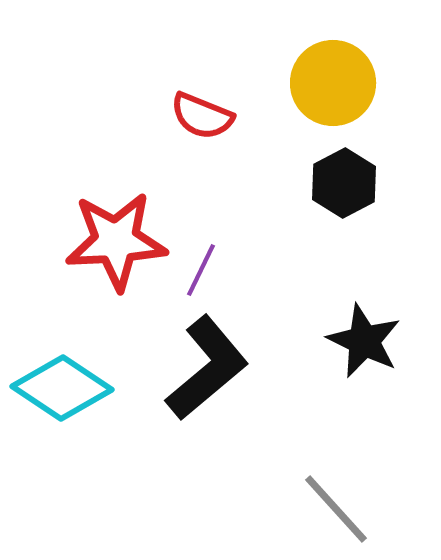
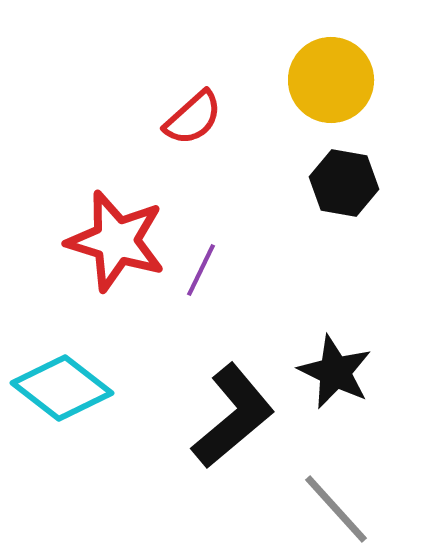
yellow circle: moved 2 px left, 3 px up
red semicircle: moved 9 px left, 2 px down; rotated 64 degrees counterclockwise
black hexagon: rotated 22 degrees counterclockwise
red star: rotated 20 degrees clockwise
black star: moved 29 px left, 31 px down
black L-shape: moved 26 px right, 48 px down
cyan diamond: rotated 4 degrees clockwise
